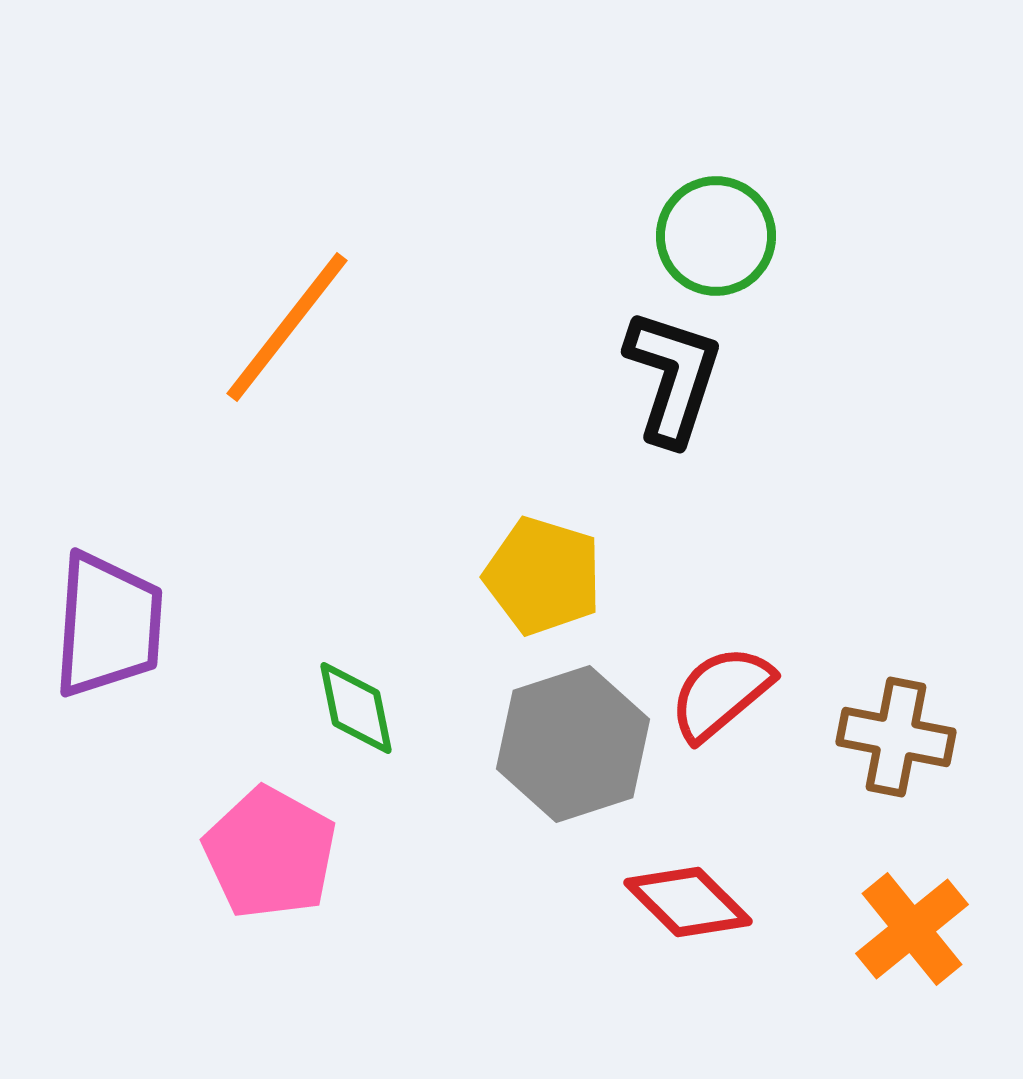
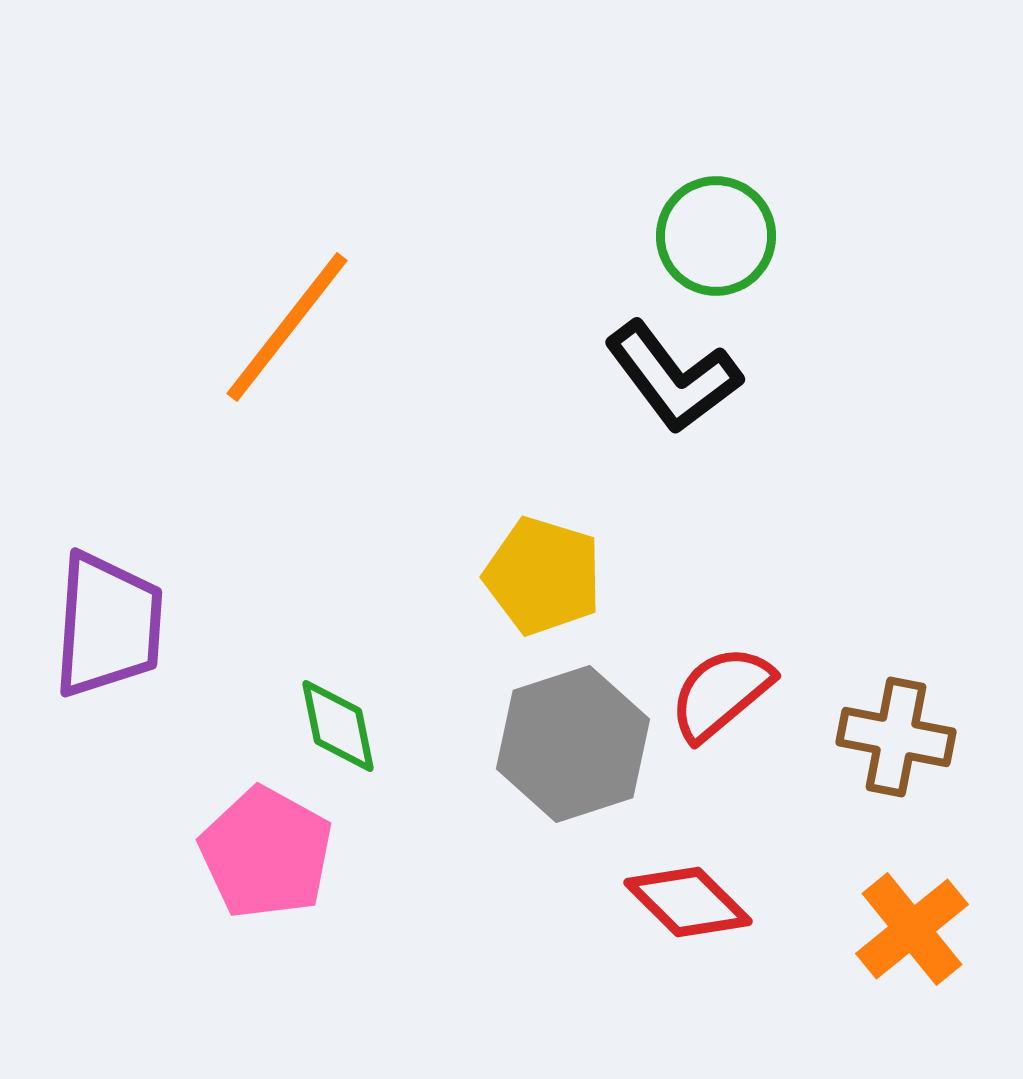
black L-shape: rotated 125 degrees clockwise
green diamond: moved 18 px left, 18 px down
pink pentagon: moved 4 px left
